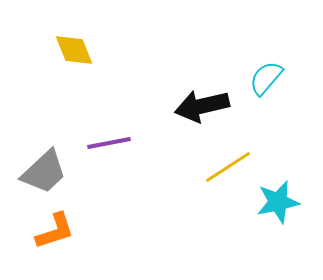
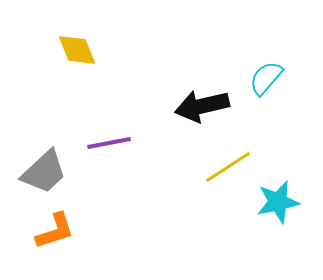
yellow diamond: moved 3 px right
